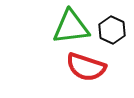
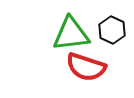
green triangle: moved 7 px down
